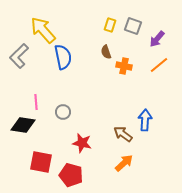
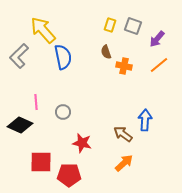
black diamond: moved 3 px left; rotated 15 degrees clockwise
red square: rotated 10 degrees counterclockwise
red pentagon: moved 2 px left; rotated 15 degrees counterclockwise
